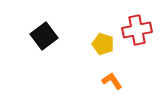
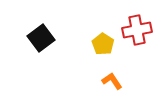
black square: moved 3 px left, 2 px down
yellow pentagon: rotated 15 degrees clockwise
